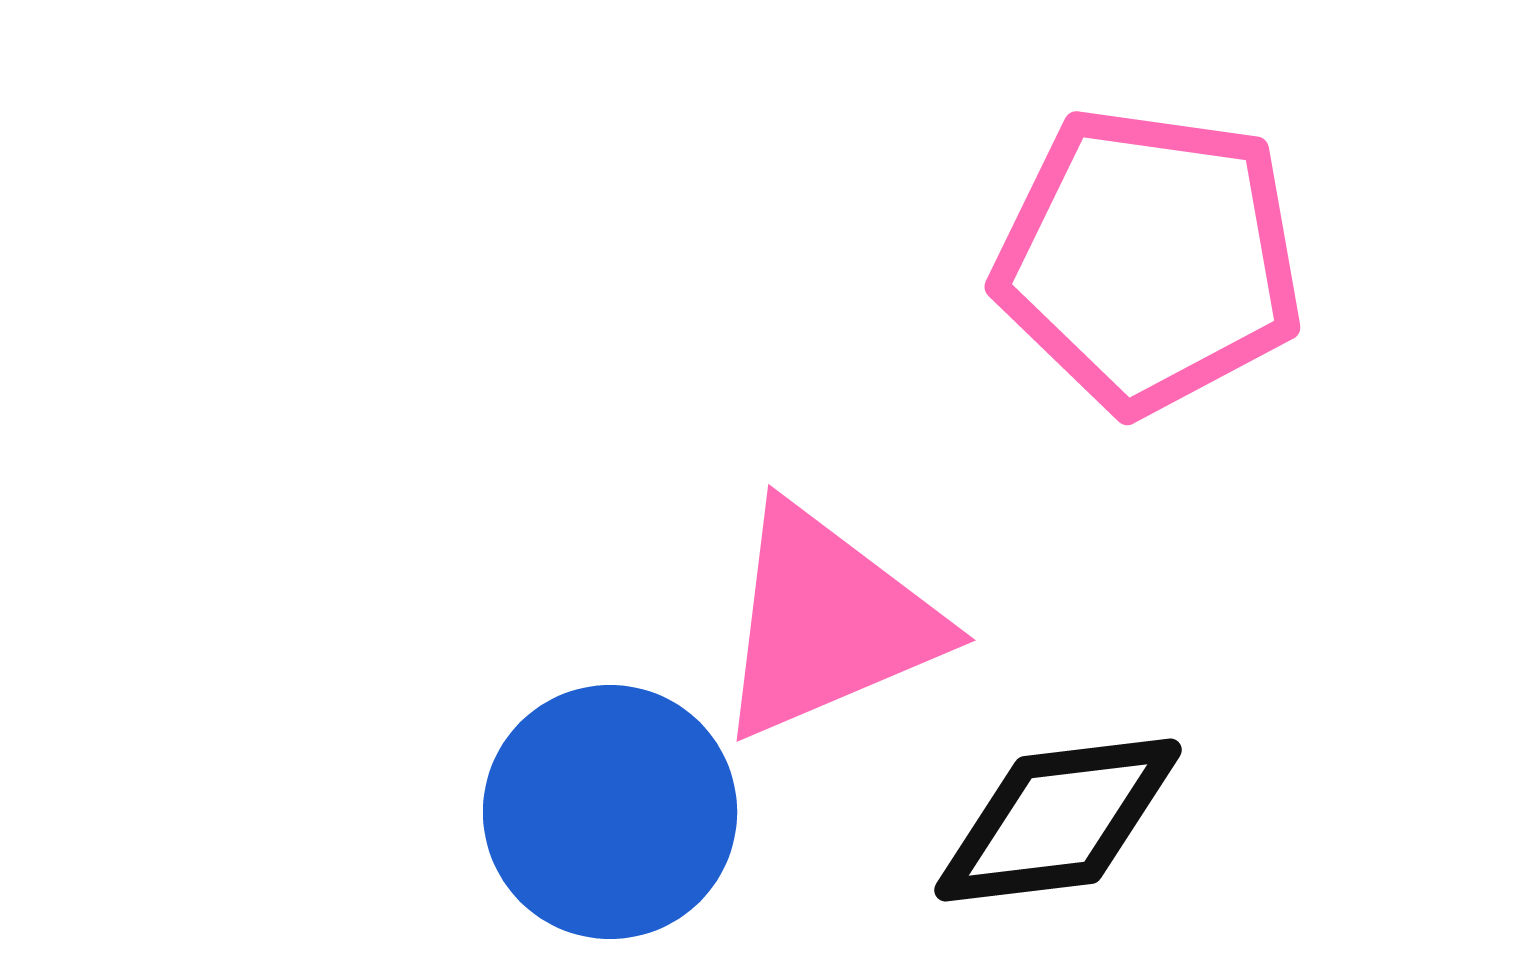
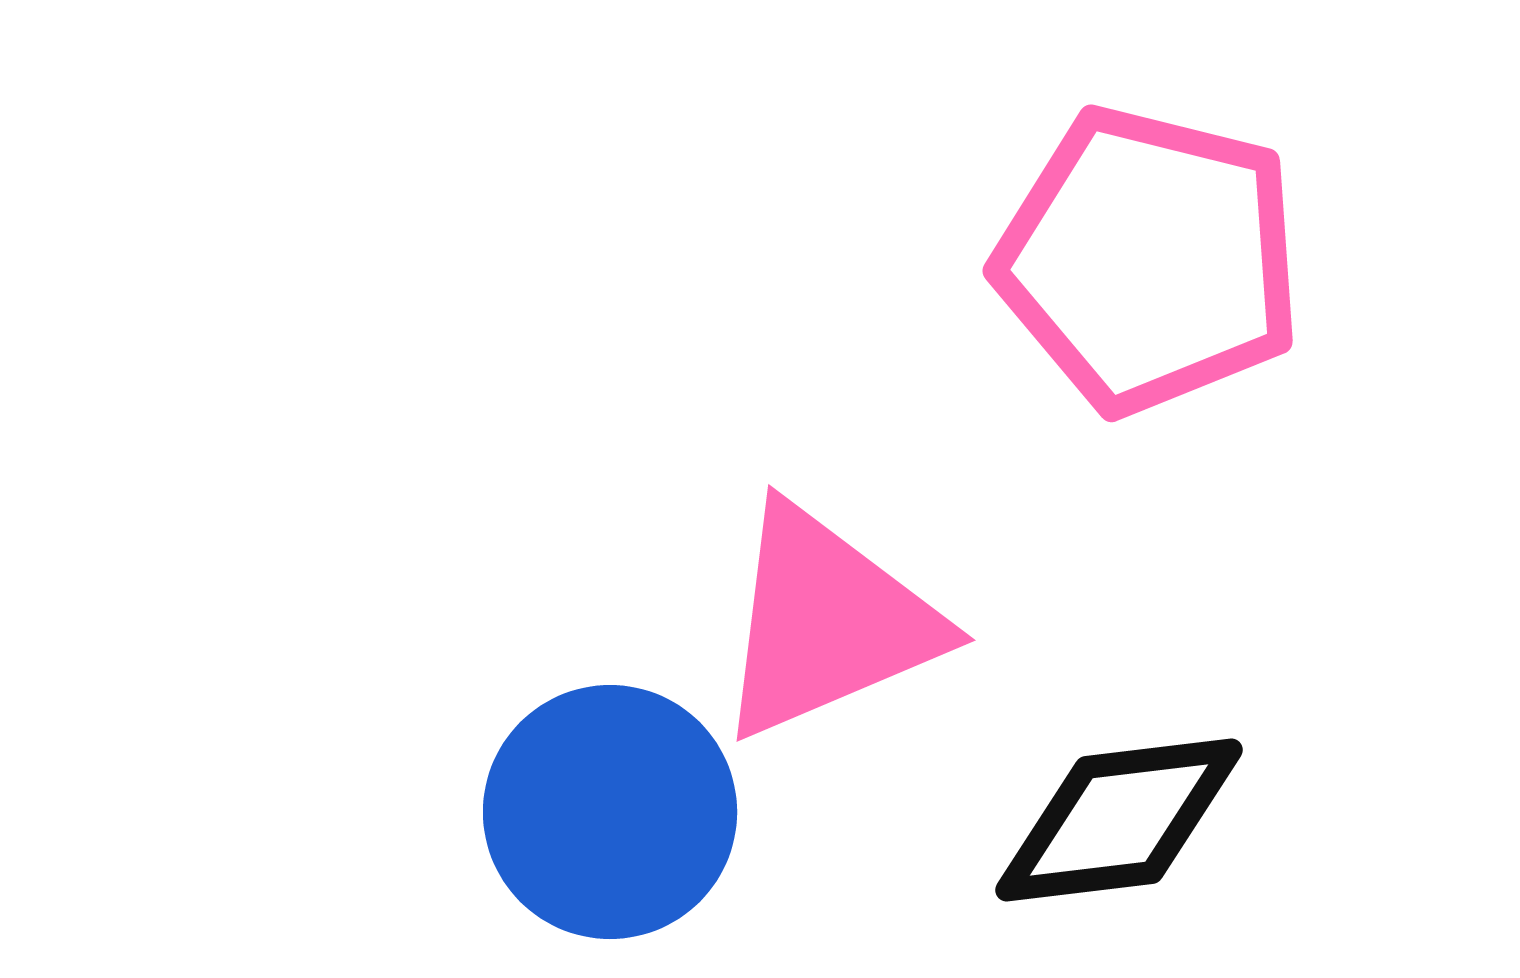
pink pentagon: rotated 6 degrees clockwise
black diamond: moved 61 px right
